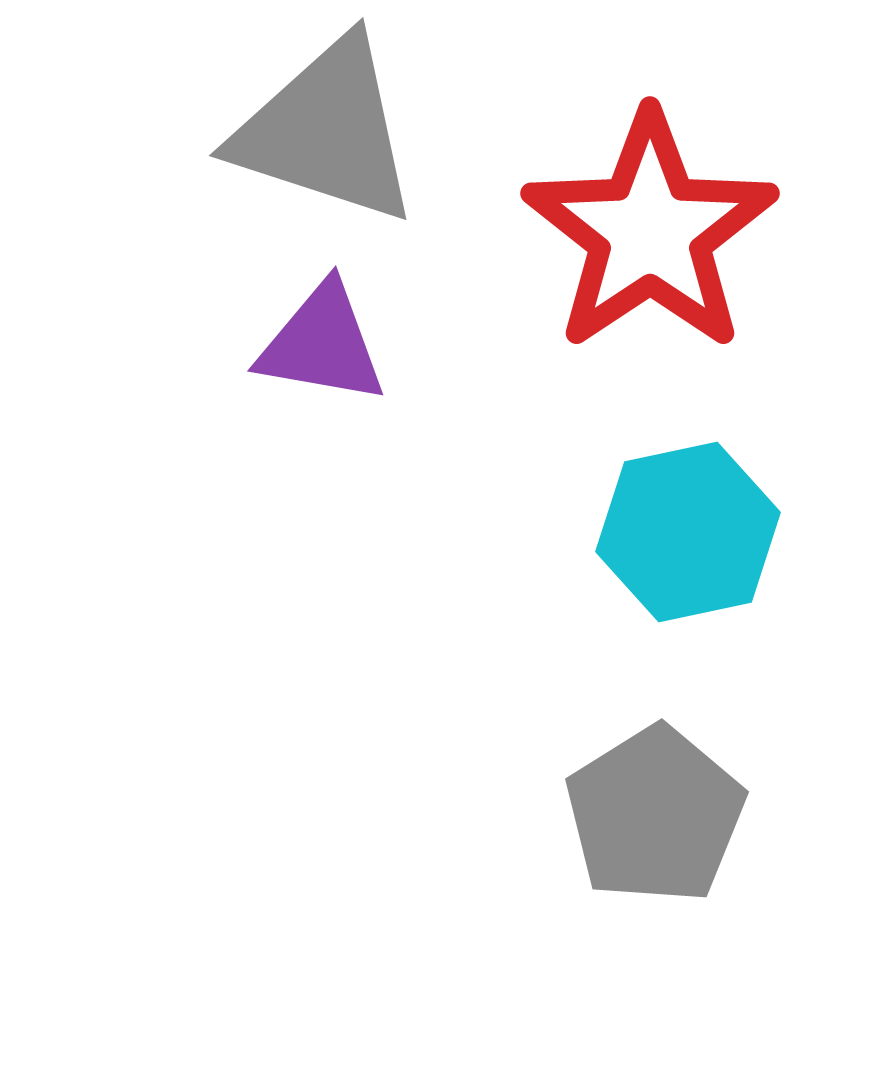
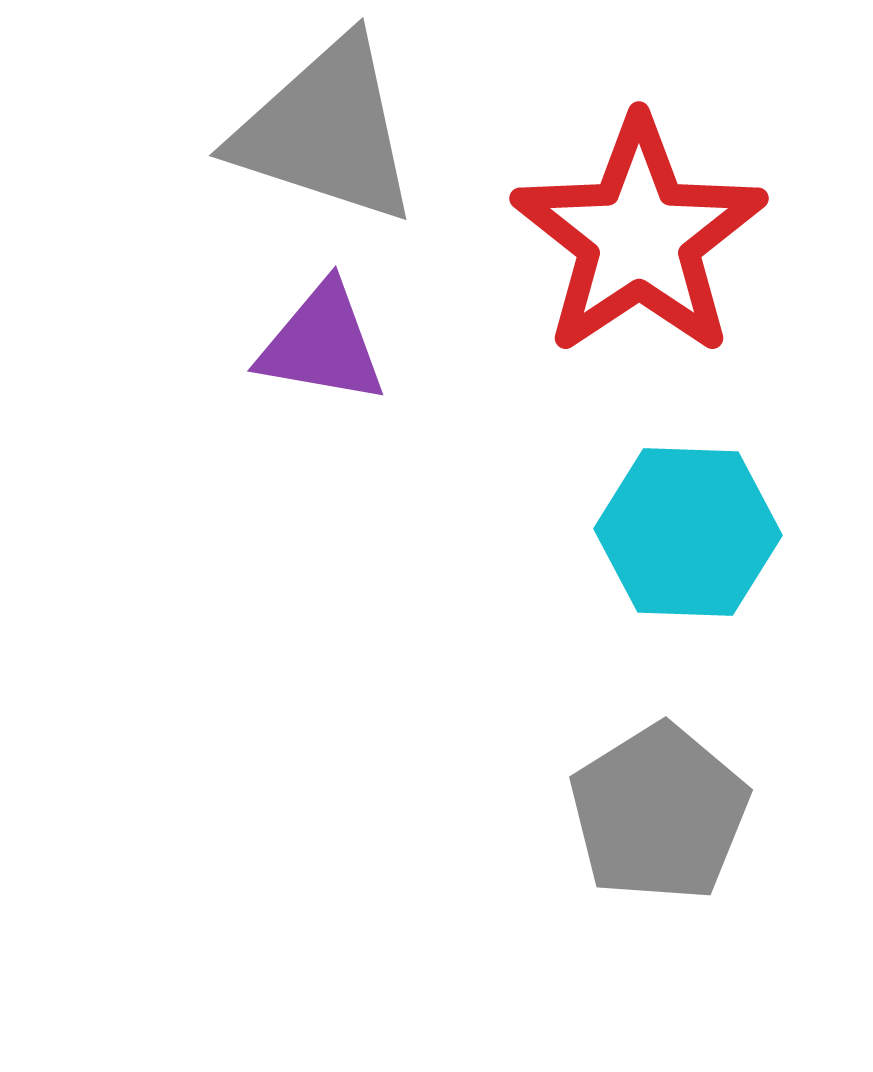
red star: moved 11 px left, 5 px down
cyan hexagon: rotated 14 degrees clockwise
gray pentagon: moved 4 px right, 2 px up
